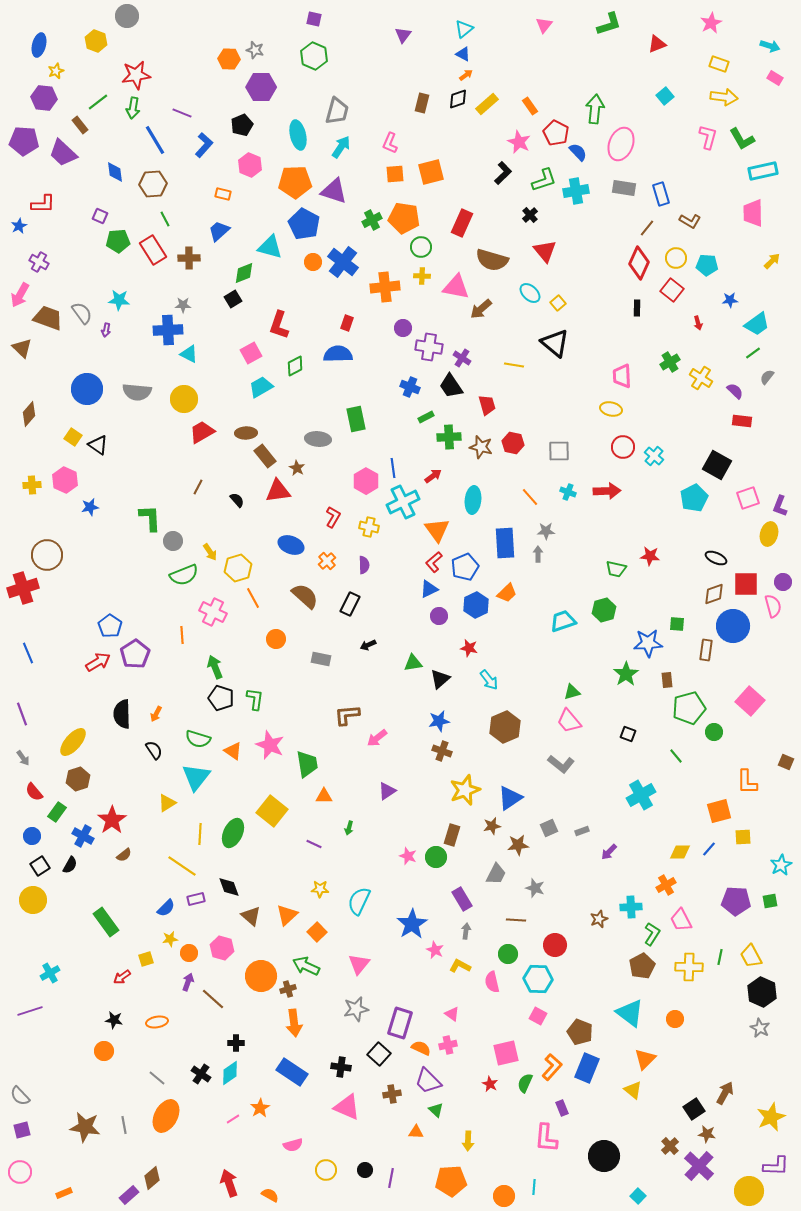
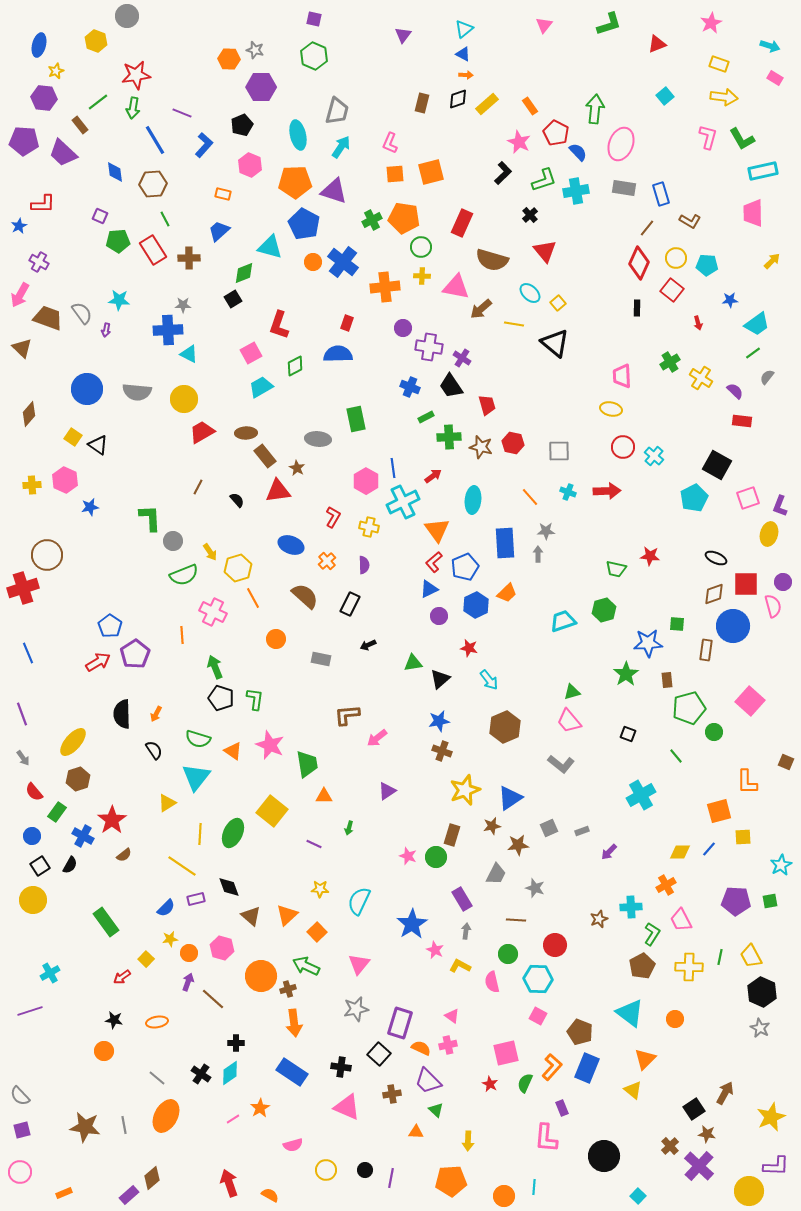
orange arrow at (466, 75): rotated 40 degrees clockwise
yellow line at (514, 365): moved 41 px up
yellow square at (146, 959): rotated 28 degrees counterclockwise
pink triangle at (452, 1014): moved 2 px down
